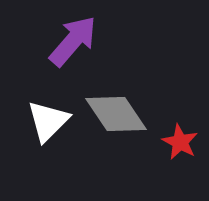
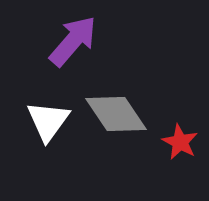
white triangle: rotated 9 degrees counterclockwise
